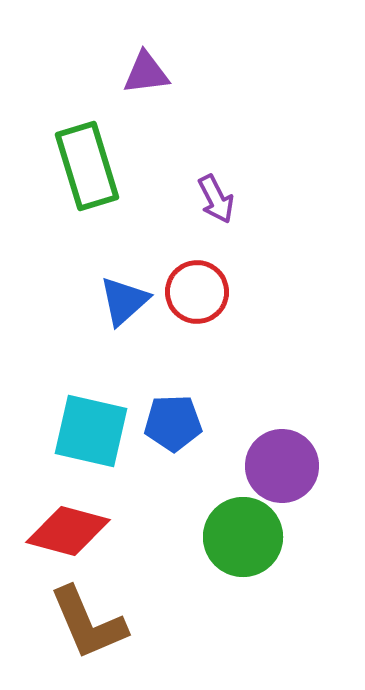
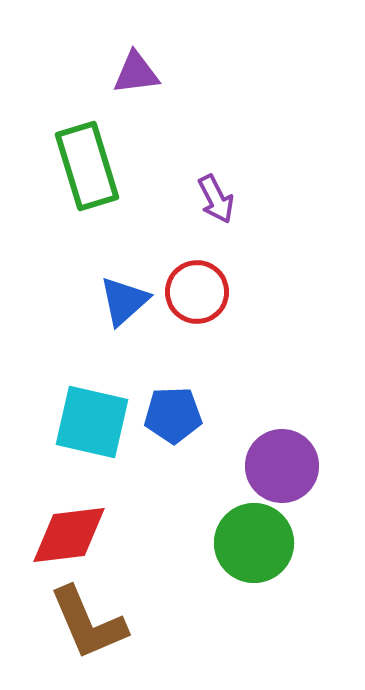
purple triangle: moved 10 px left
blue pentagon: moved 8 px up
cyan square: moved 1 px right, 9 px up
red diamond: moved 1 px right, 4 px down; rotated 22 degrees counterclockwise
green circle: moved 11 px right, 6 px down
